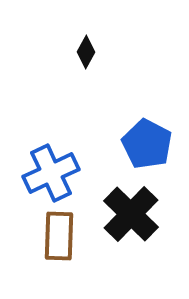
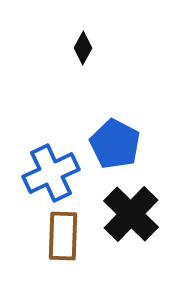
black diamond: moved 3 px left, 4 px up
blue pentagon: moved 32 px left
brown rectangle: moved 4 px right
